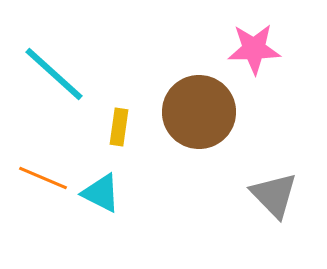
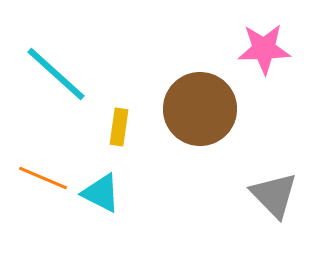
pink star: moved 10 px right
cyan line: moved 2 px right
brown circle: moved 1 px right, 3 px up
